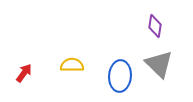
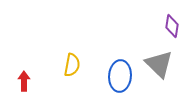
purple diamond: moved 17 px right
yellow semicircle: rotated 100 degrees clockwise
red arrow: moved 8 px down; rotated 36 degrees counterclockwise
